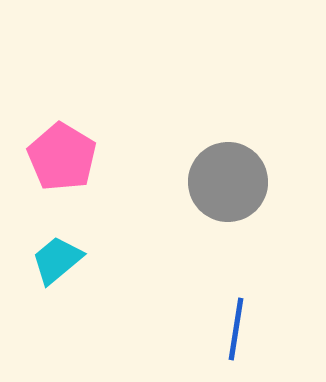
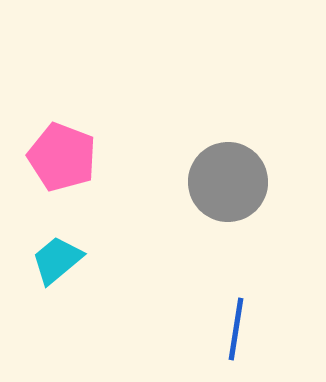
pink pentagon: rotated 10 degrees counterclockwise
